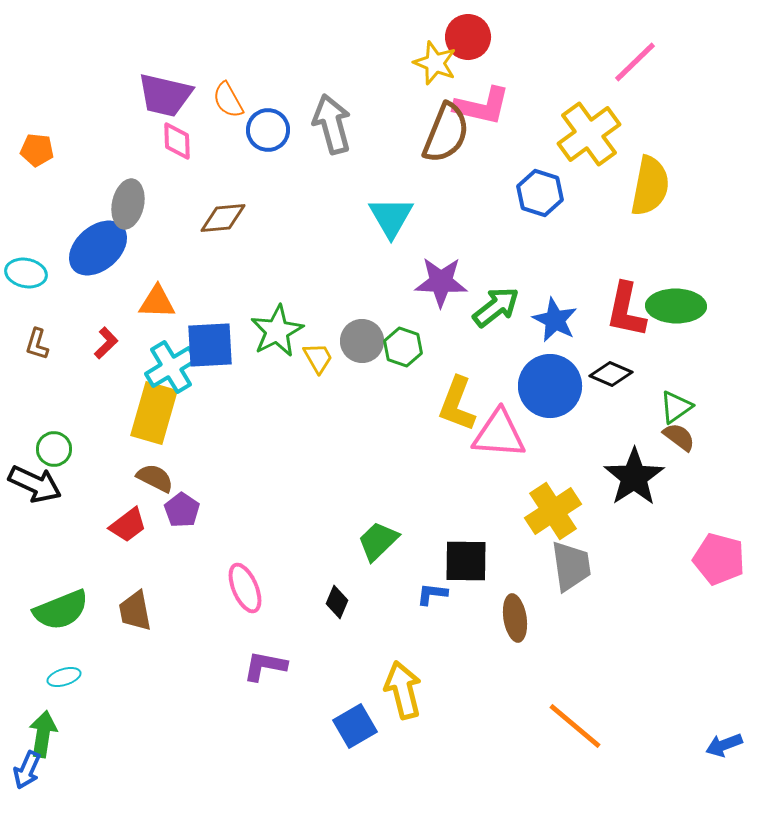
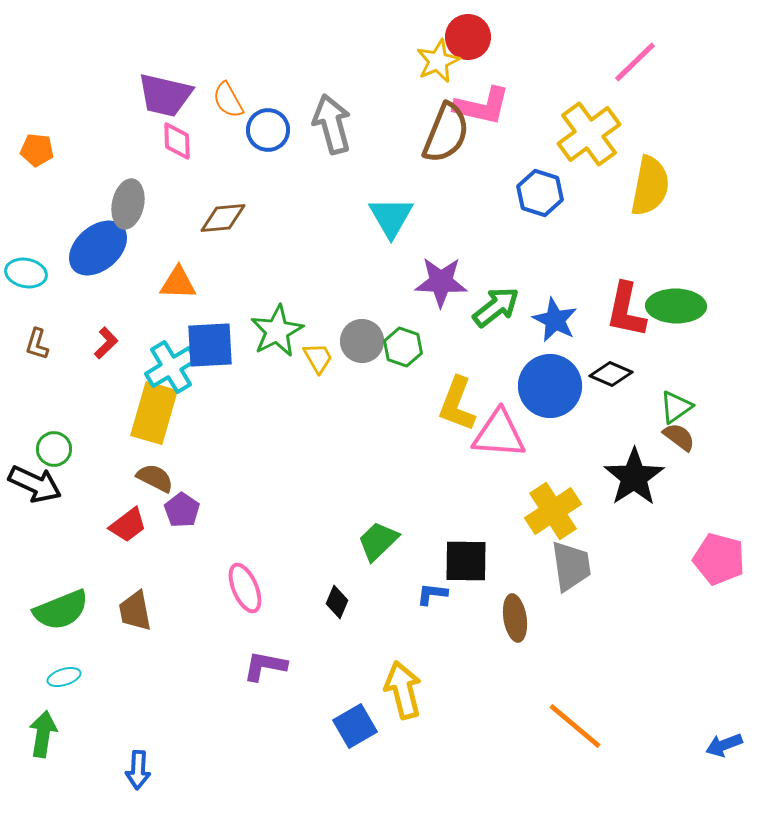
yellow star at (435, 63): moved 3 px right, 2 px up; rotated 27 degrees clockwise
orange triangle at (157, 302): moved 21 px right, 19 px up
blue arrow at (27, 770): moved 111 px right; rotated 21 degrees counterclockwise
